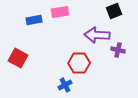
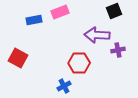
pink rectangle: rotated 12 degrees counterclockwise
purple cross: rotated 24 degrees counterclockwise
blue cross: moved 1 px left, 1 px down
